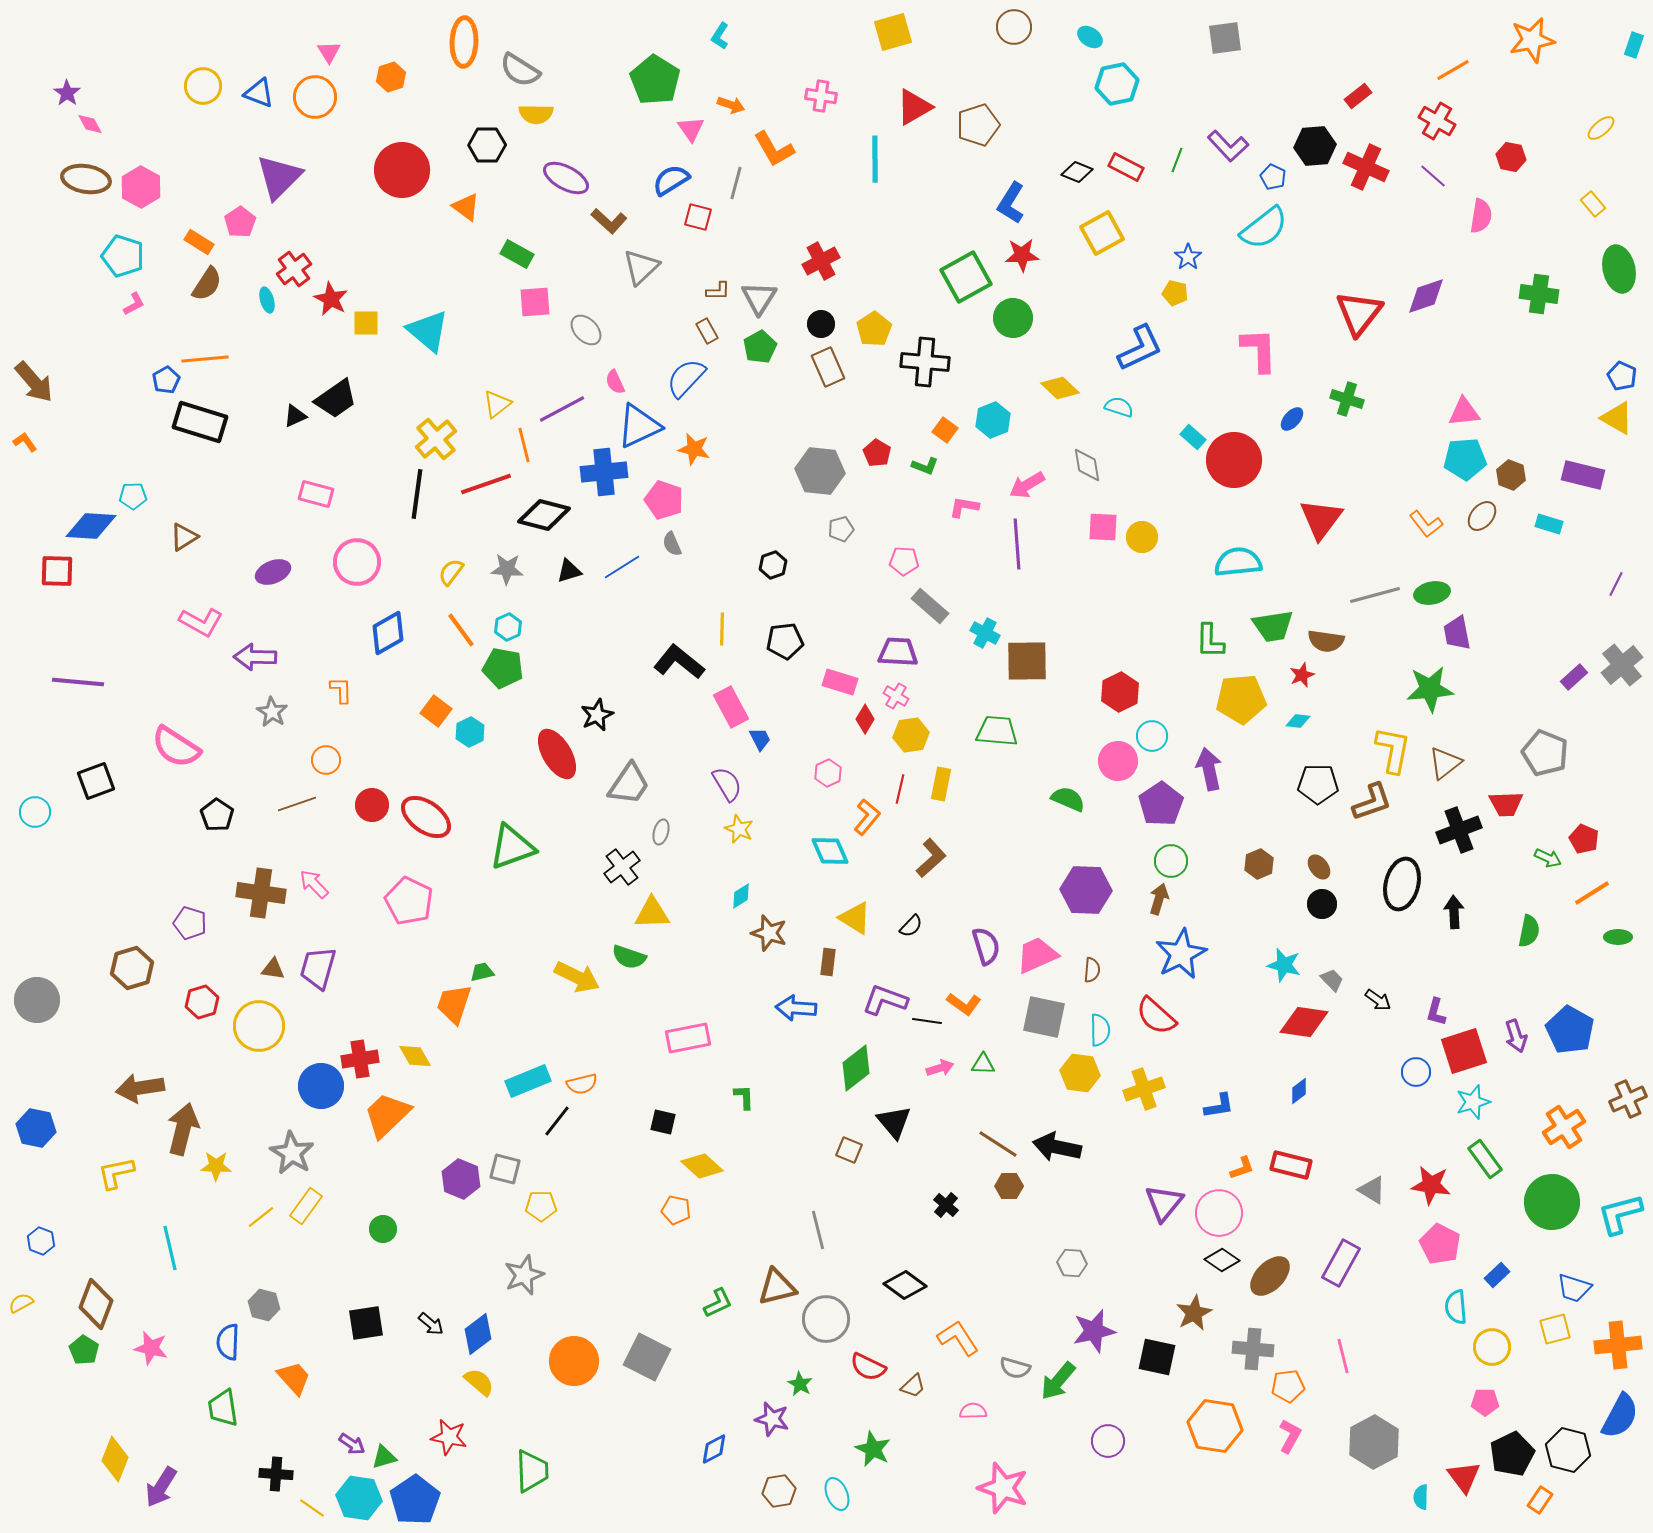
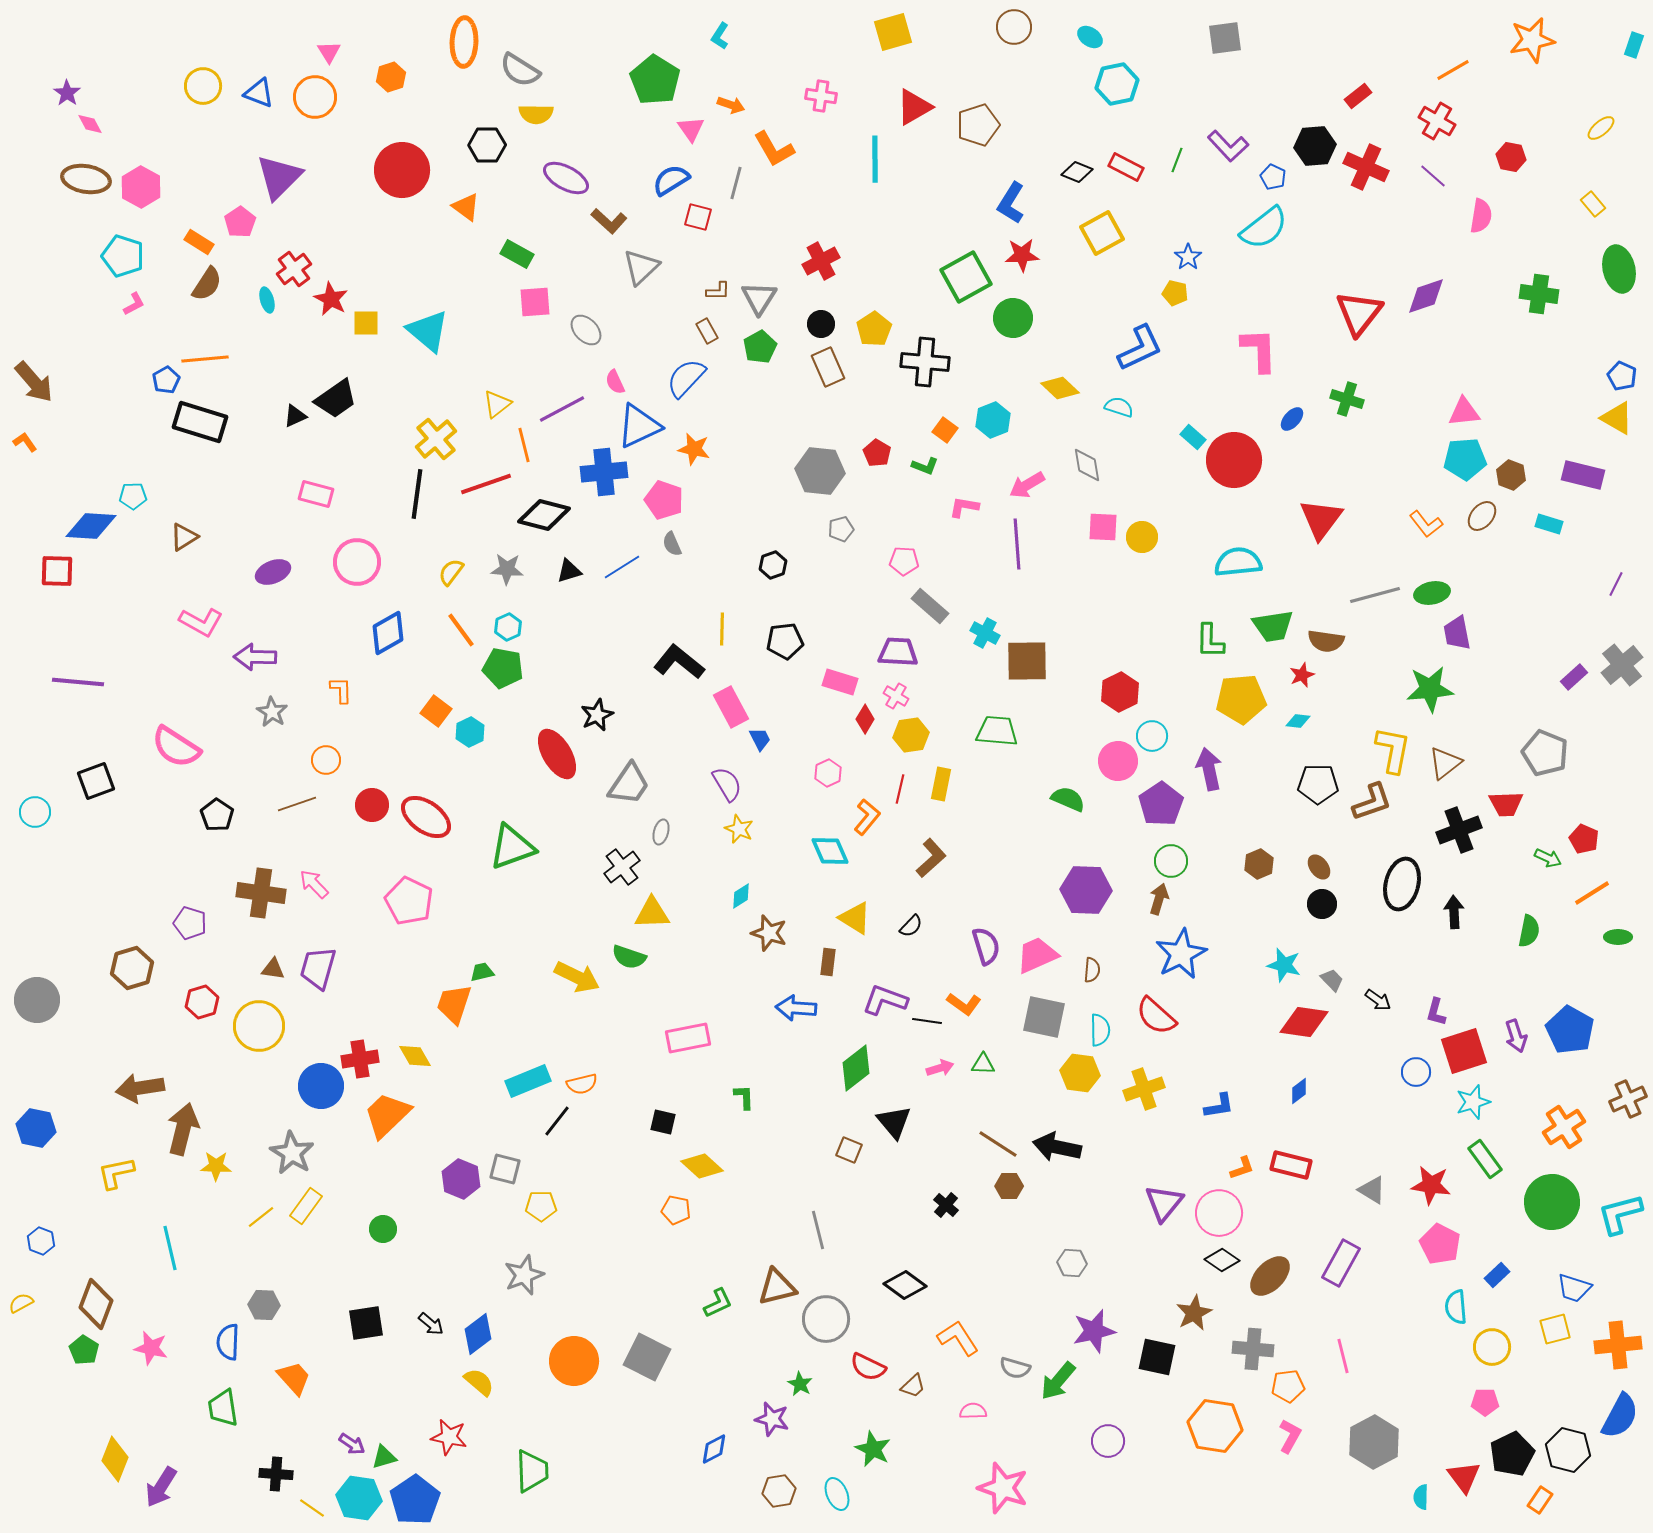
gray hexagon at (264, 1305): rotated 12 degrees counterclockwise
